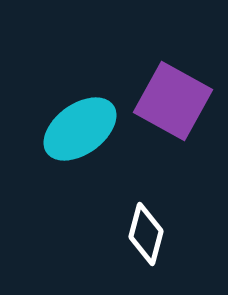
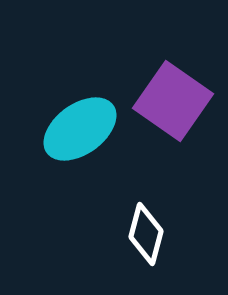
purple square: rotated 6 degrees clockwise
